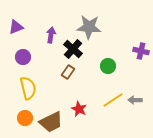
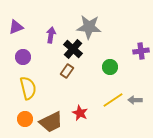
purple cross: rotated 21 degrees counterclockwise
green circle: moved 2 px right, 1 px down
brown rectangle: moved 1 px left, 1 px up
red star: moved 1 px right, 4 px down
orange circle: moved 1 px down
